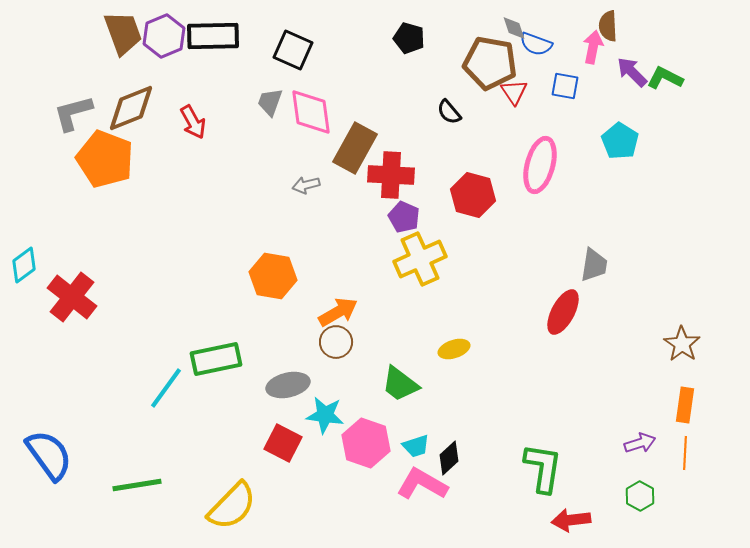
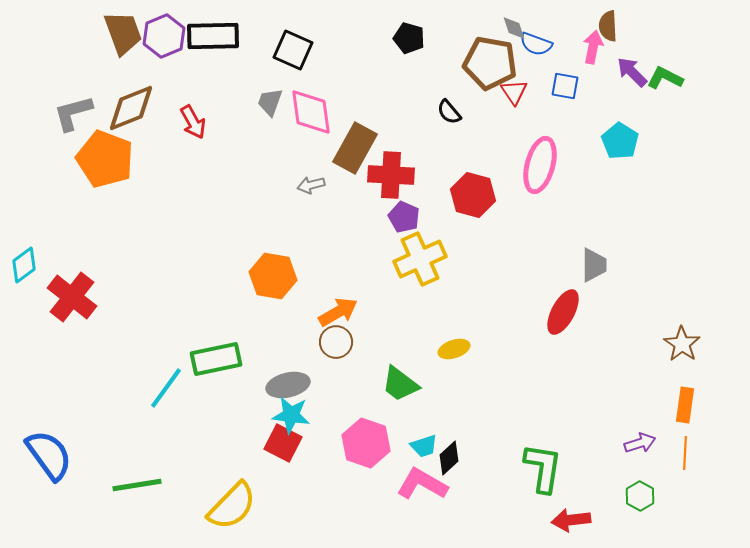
gray arrow at (306, 185): moved 5 px right
gray trapezoid at (594, 265): rotated 9 degrees counterclockwise
cyan star at (325, 415): moved 34 px left
cyan trapezoid at (416, 446): moved 8 px right
